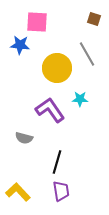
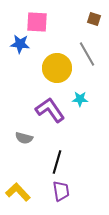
blue star: moved 1 px up
